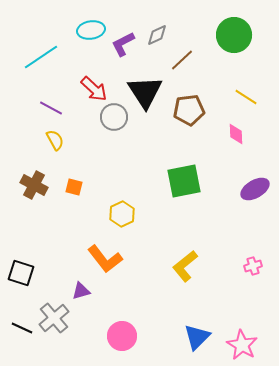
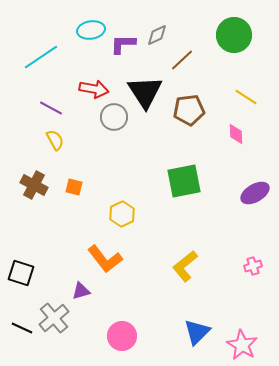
purple L-shape: rotated 28 degrees clockwise
red arrow: rotated 32 degrees counterclockwise
purple ellipse: moved 4 px down
blue triangle: moved 5 px up
